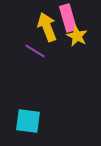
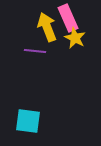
pink rectangle: rotated 8 degrees counterclockwise
yellow star: moved 2 px left, 2 px down
purple line: rotated 25 degrees counterclockwise
